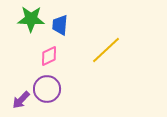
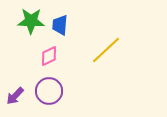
green star: moved 2 px down
purple circle: moved 2 px right, 2 px down
purple arrow: moved 6 px left, 4 px up
